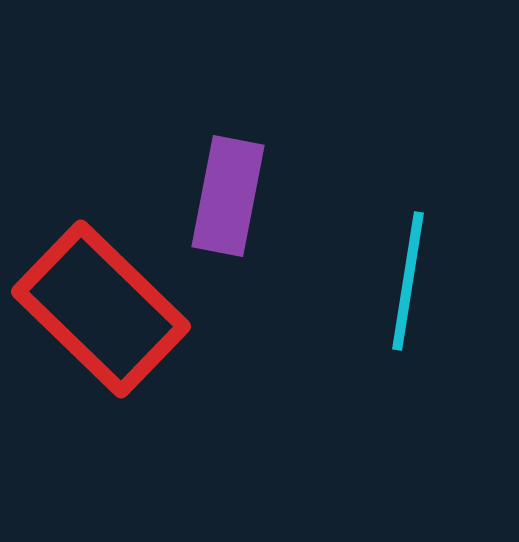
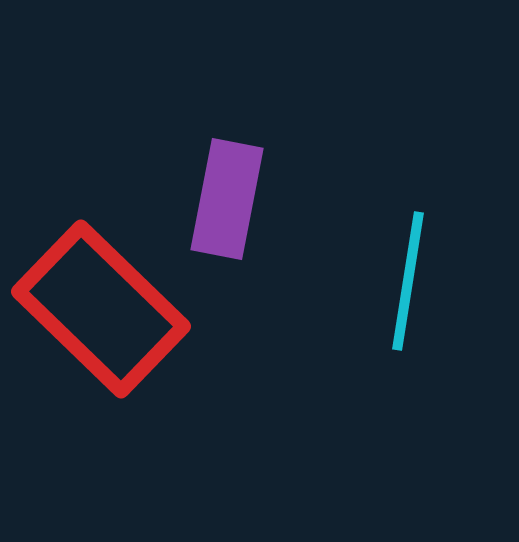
purple rectangle: moved 1 px left, 3 px down
